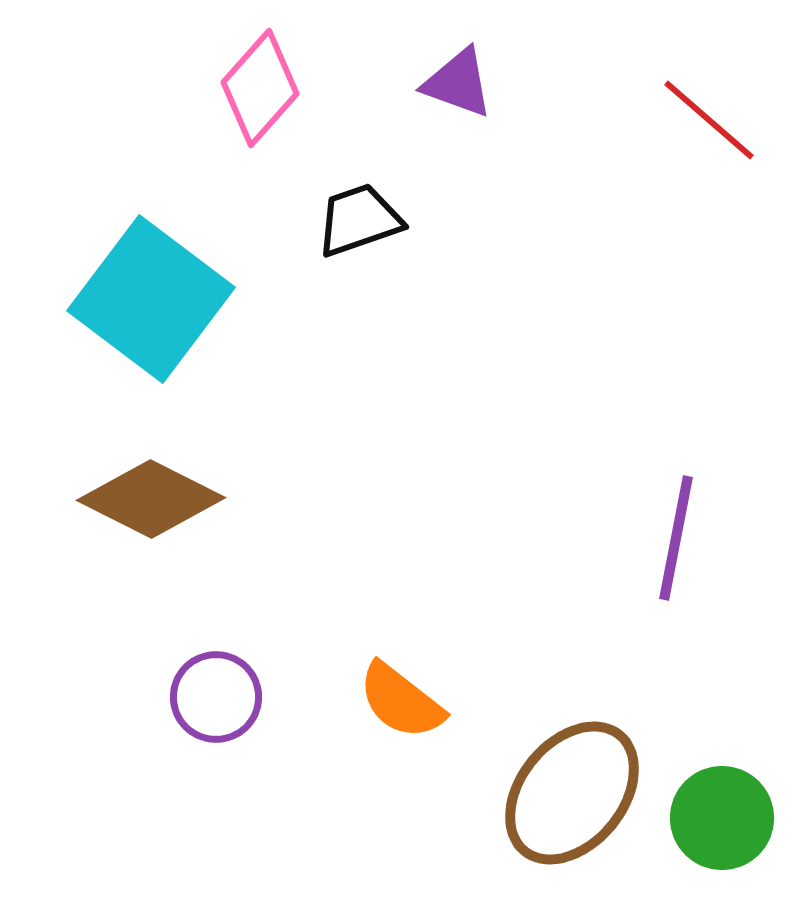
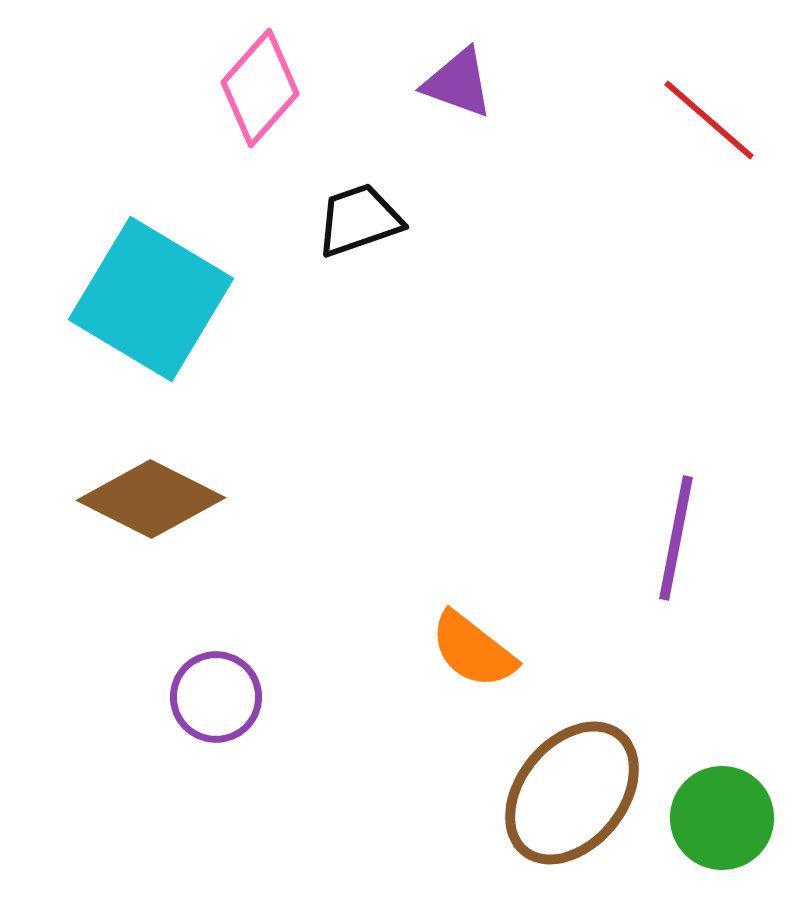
cyan square: rotated 6 degrees counterclockwise
orange semicircle: moved 72 px right, 51 px up
